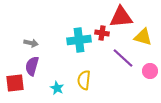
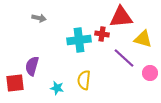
red cross: moved 1 px down
yellow triangle: moved 2 px down
gray arrow: moved 8 px right, 25 px up
purple line: moved 1 px right
pink circle: moved 2 px down
cyan star: rotated 16 degrees counterclockwise
